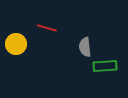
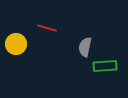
gray semicircle: rotated 18 degrees clockwise
